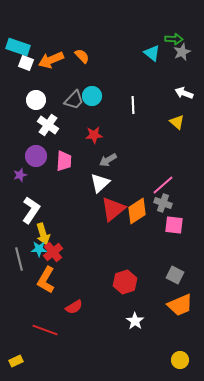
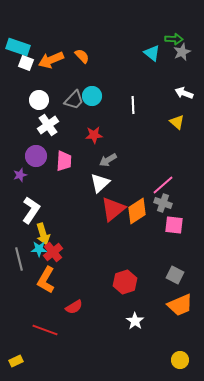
white circle: moved 3 px right
white cross: rotated 20 degrees clockwise
